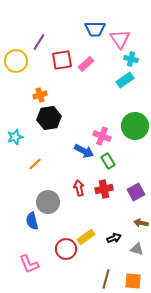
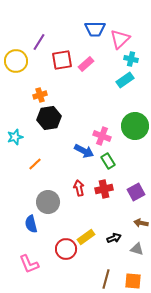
pink triangle: rotated 20 degrees clockwise
blue semicircle: moved 1 px left, 3 px down
